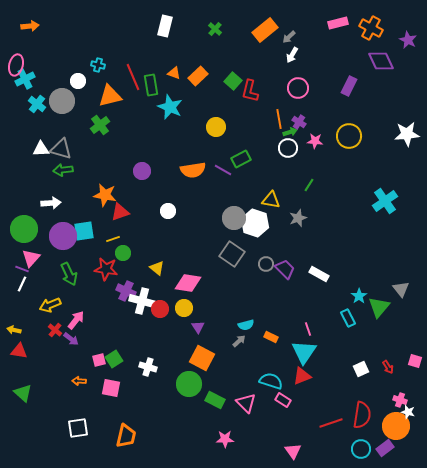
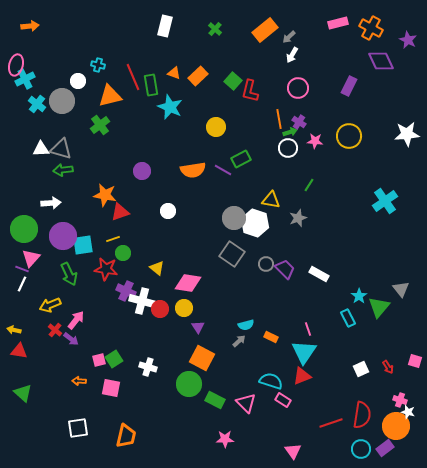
cyan square at (84, 231): moved 1 px left, 14 px down
